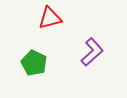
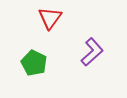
red triangle: rotated 40 degrees counterclockwise
